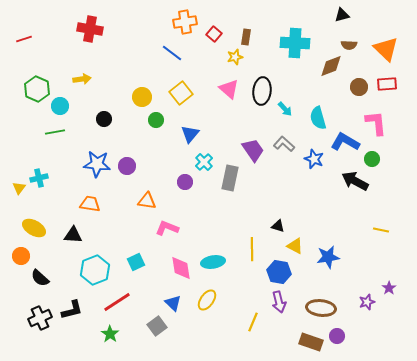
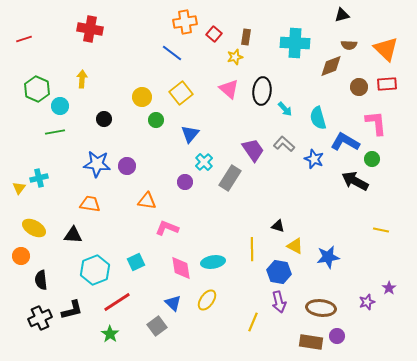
yellow arrow at (82, 79): rotated 78 degrees counterclockwise
gray rectangle at (230, 178): rotated 20 degrees clockwise
black semicircle at (40, 278): moved 1 px right, 2 px down; rotated 42 degrees clockwise
brown rectangle at (311, 342): rotated 10 degrees counterclockwise
